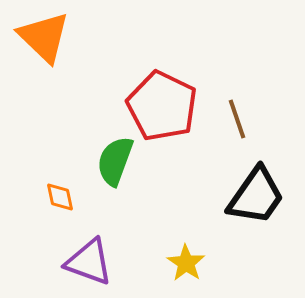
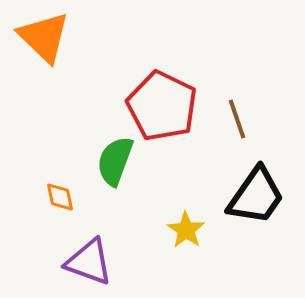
yellow star: moved 33 px up
